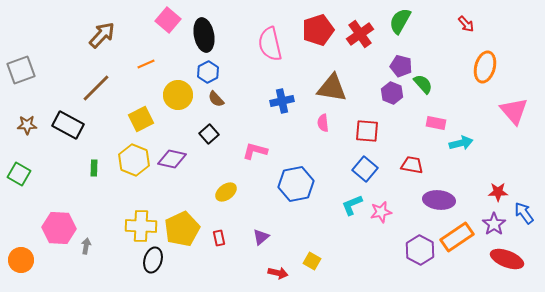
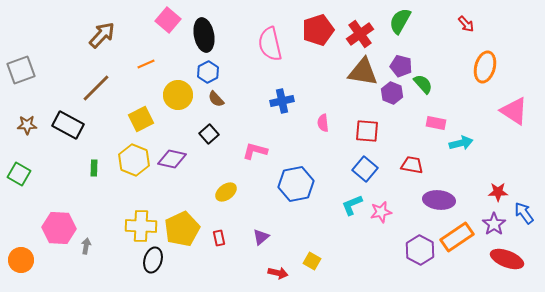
brown triangle at (332, 88): moved 31 px right, 16 px up
pink triangle at (514, 111): rotated 16 degrees counterclockwise
